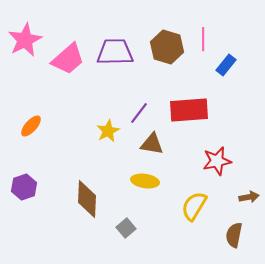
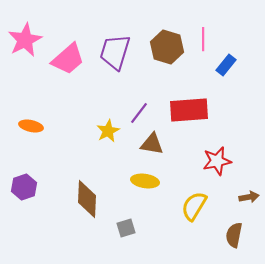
purple trapezoid: rotated 72 degrees counterclockwise
orange ellipse: rotated 60 degrees clockwise
gray square: rotated 24 degrees clockwise
